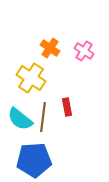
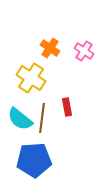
brown line: moved 1 px left, 1 px down
